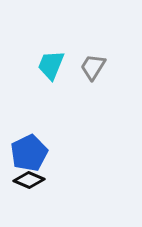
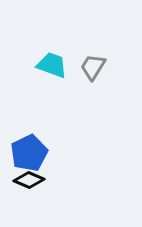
cyan trapezoid: moved 1 px right; rotated 88 degrees clockwise
